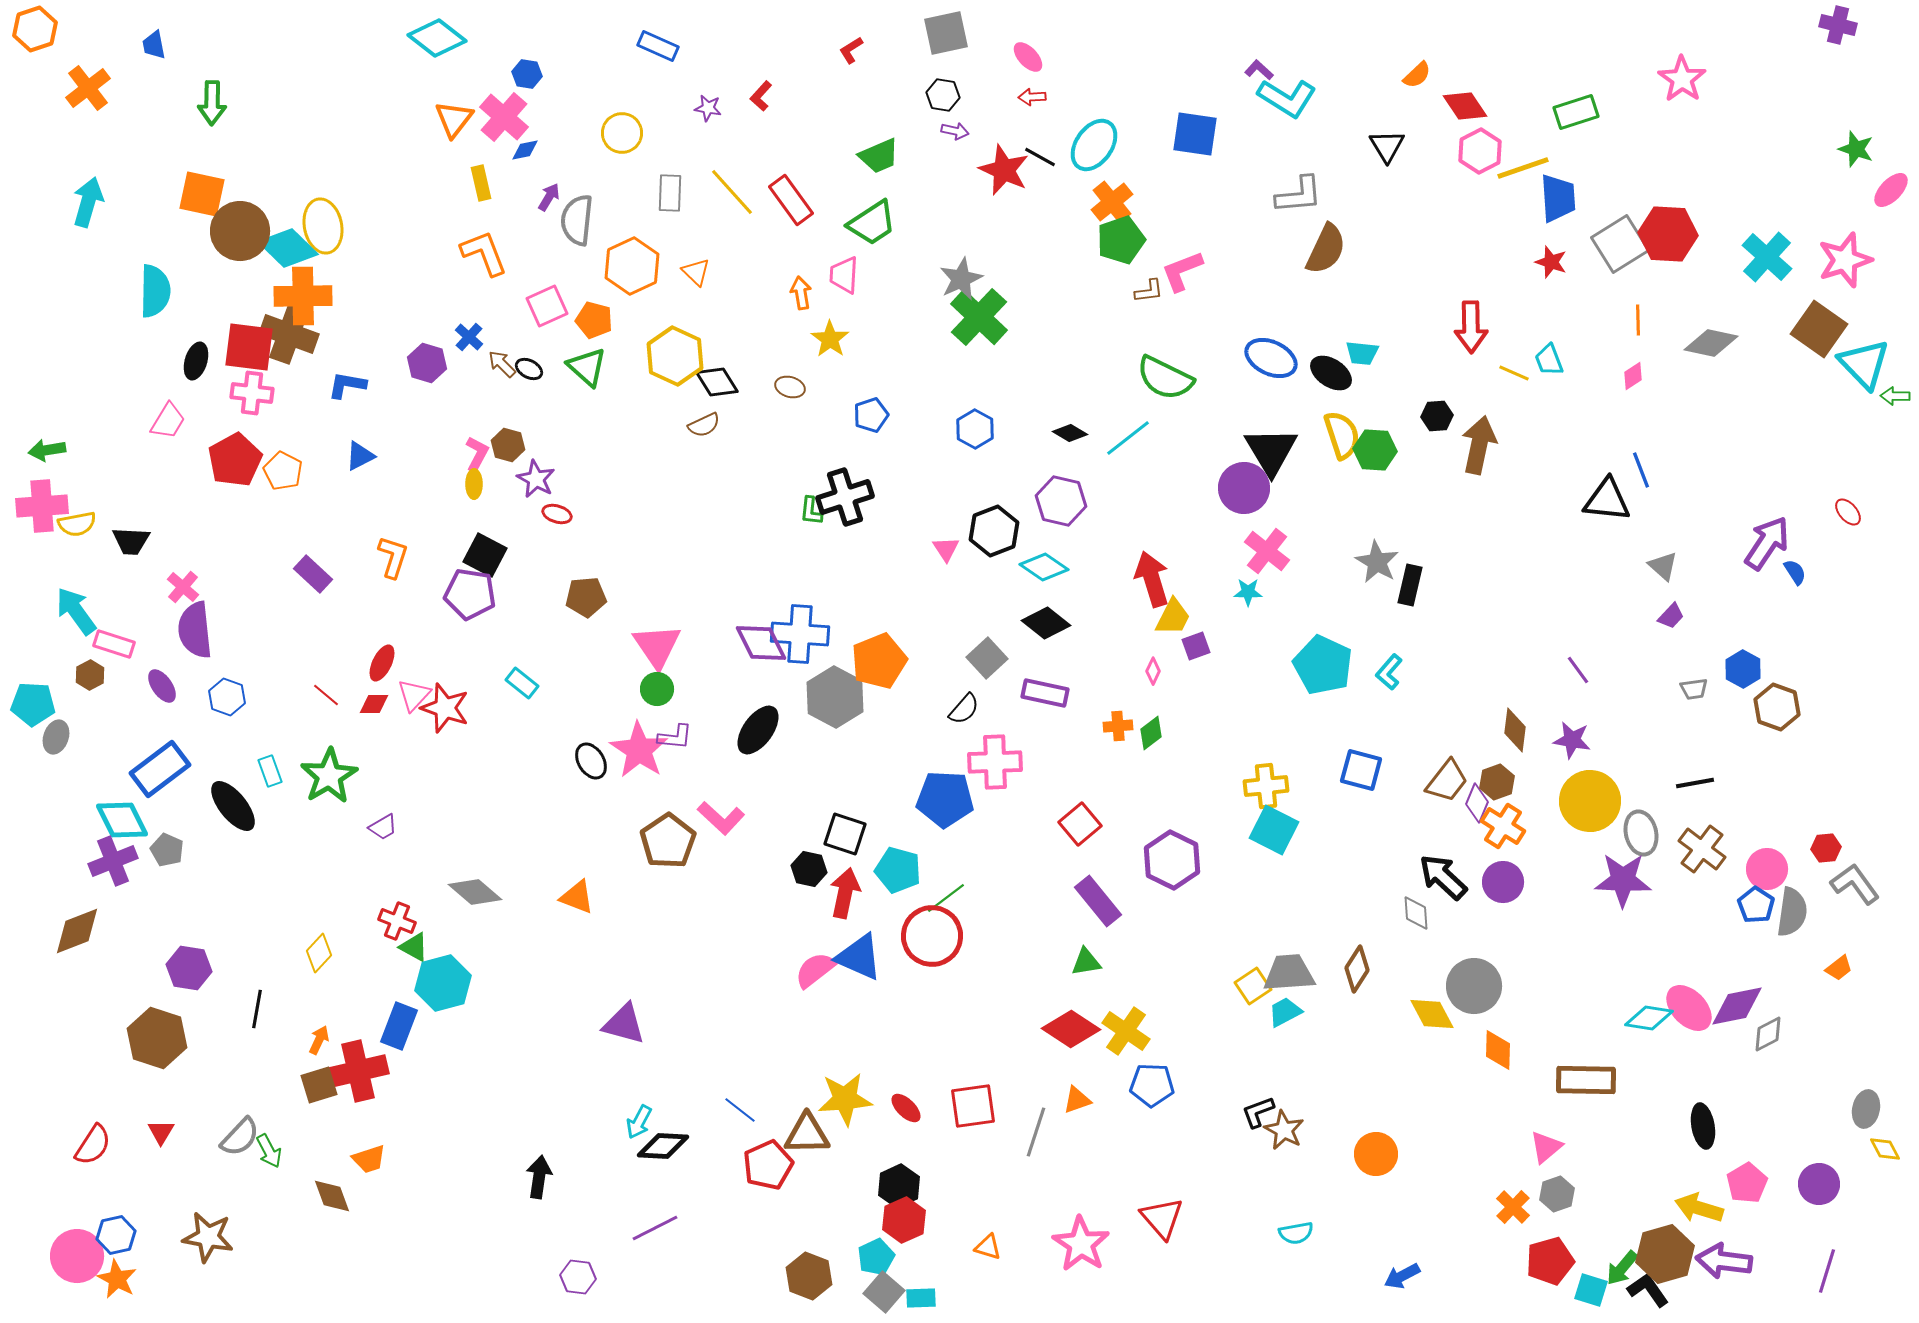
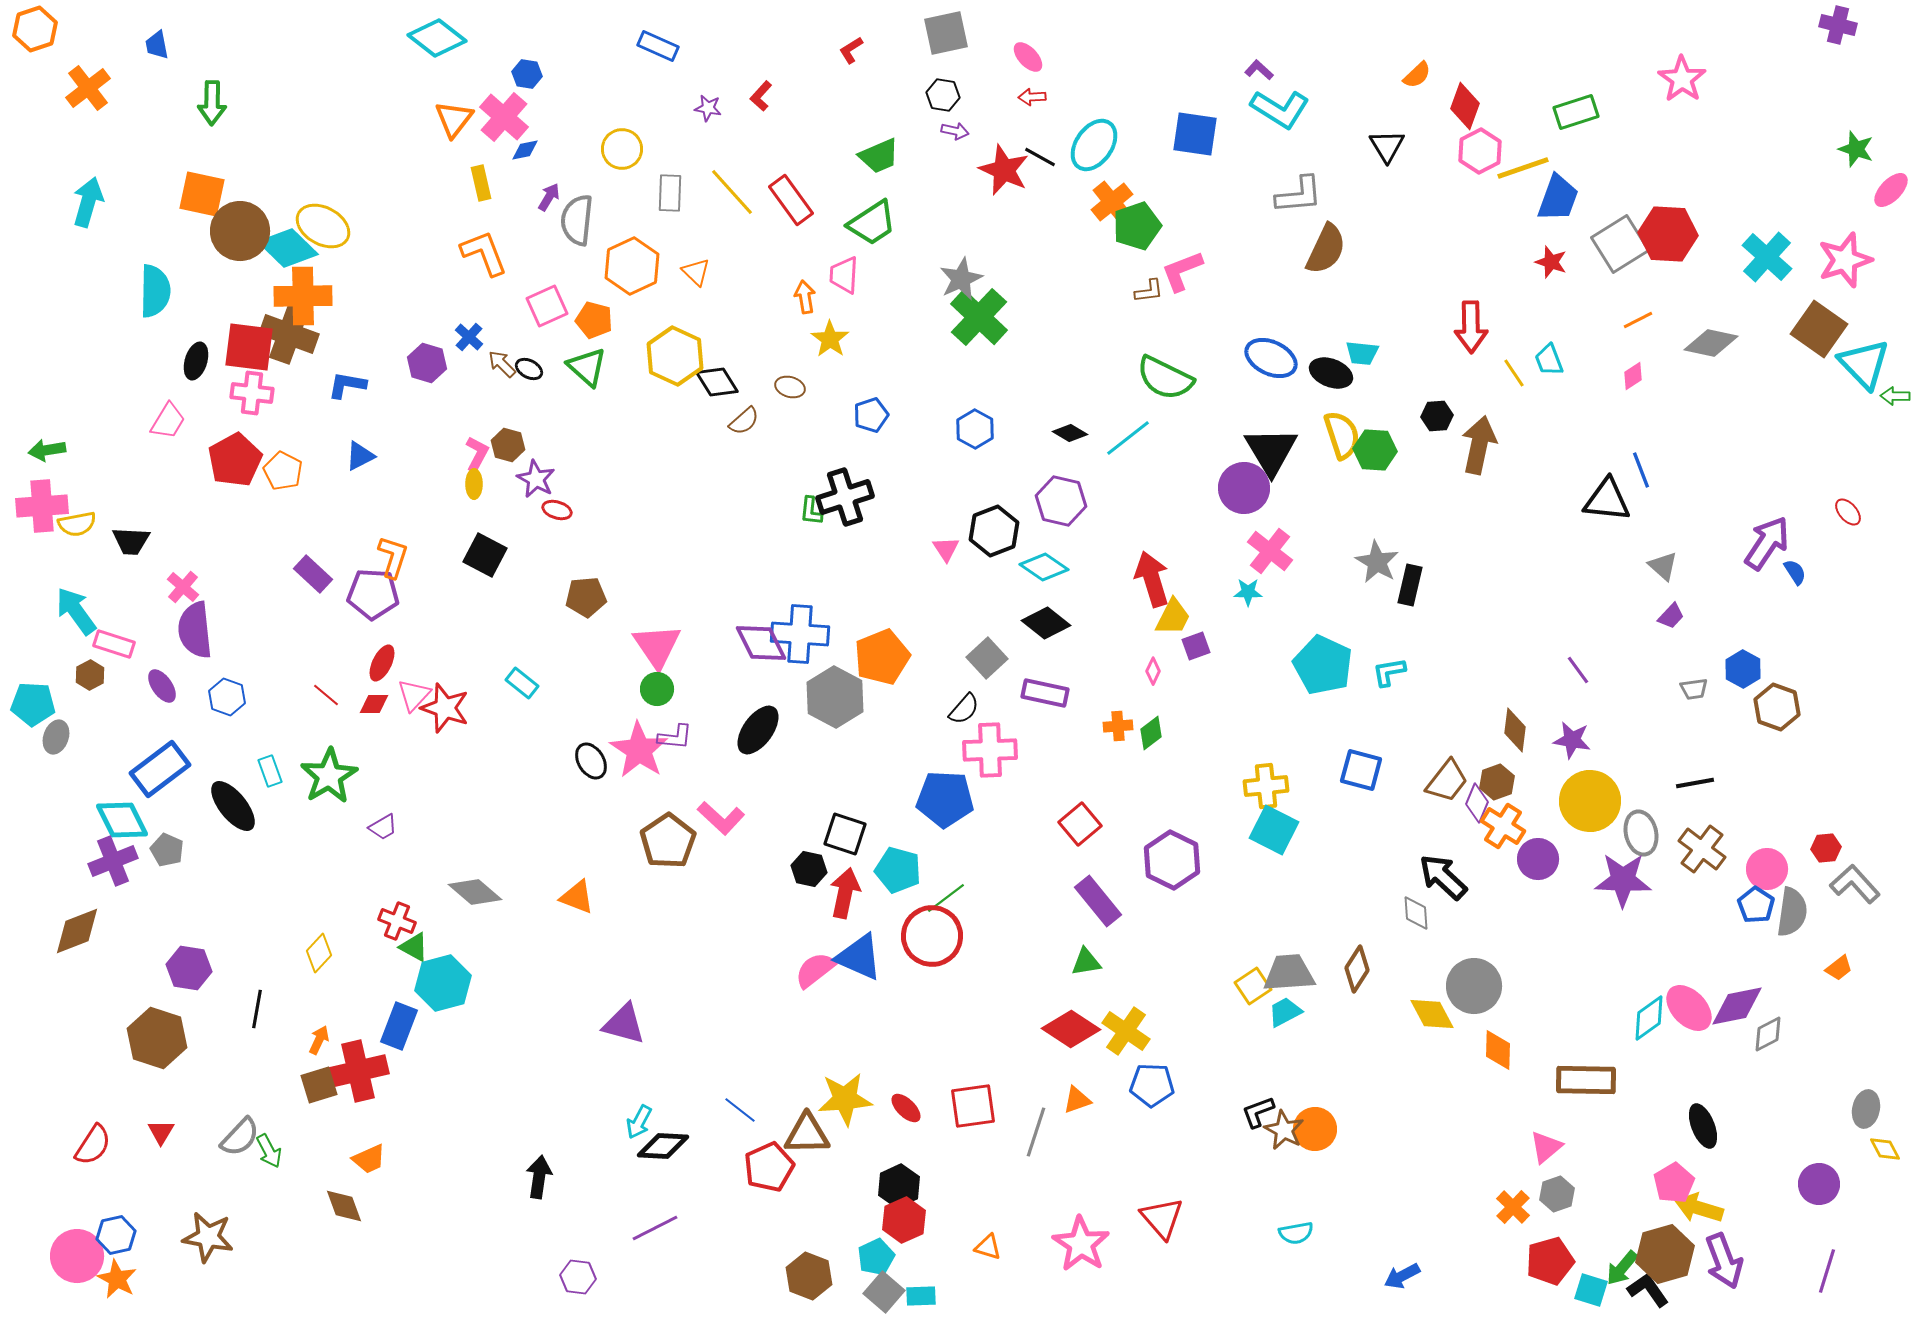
blue trapezoid at (154, 45): moved 3 px right
cyan L-shape at (1287, 98): moved 7 px left, 11 px down
red diamond at (1465, 106): rotated 54 degrees clockwise
yellow circle at (622, 133): moved 16 px down
blue trapezoid at (1558, 198): rotated 24 degrees clockwise
yellow ellipse at (323, 226): rotated 50 degrees counterclockwise
green pentagon at (1121, 240): moved 16 px right, 14 px up
orange arrow at (801, 293): moved 4 px right, 4 px down
orange line at (1638, 320): rotated 64 degrees clockwise
black ellipse at (1331, 373): rotated 12 degrees counterclockwise
yellow line at (1514, 373): rotated 32 degrees clockwise
brown semicircle at (704, 425): moved 40 px right, 4 px up; rotated 16 degrees counterclockwise
red ellipse at (557, 514): moved 4 px up
pink cross at (1267, 551): moved 3 px right
purple pentagon at (470, 594): moved 97 px left; rotated 6 degrees counterclockwise
orange pentagon at (879, 661): moved 3 px right, 4 px up
cyan L-shape at (1389, 672): rotated 39 degrees clockwise
pink cross at (995, 762): moved 5 px left, 12 px up
purple circle at (1503, 882): moved 35 px right, 23 px up
gray L-shape at (1855, 884): rotated 6 degrees counterclockwise
cyan diamond at (1649, 1018): rotated 45 degrees counterclockwise
black ellipse at (1703, 1126): rotated 12 degrees counterclockwise
orange circle at (1376, 1154): moved 61 px left, 25 px up
orange trapezoid at (369, 1159): rotated 6 degrees counterclockwise
red pentagon at (768, 1165): moved 1 px right, 2 px down
pink pentagon at (1747, 1183): moved 73 px left
brown diamond at (332, 1196): moved 12 px right, 10 px down
purple arrow at (1724, 1261): rotated 118 degrees counterclockwise
cyan rectangle at (921, 1298): moved 2 px up
